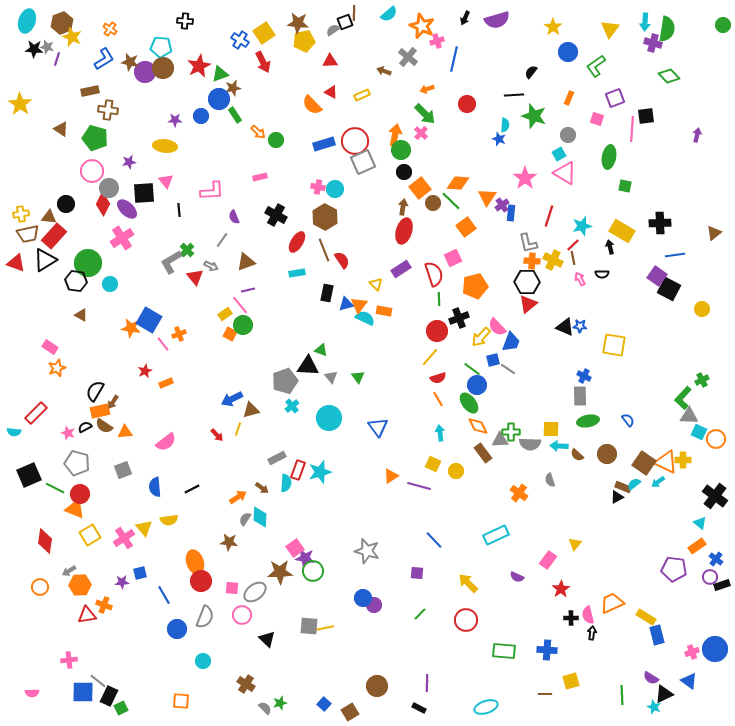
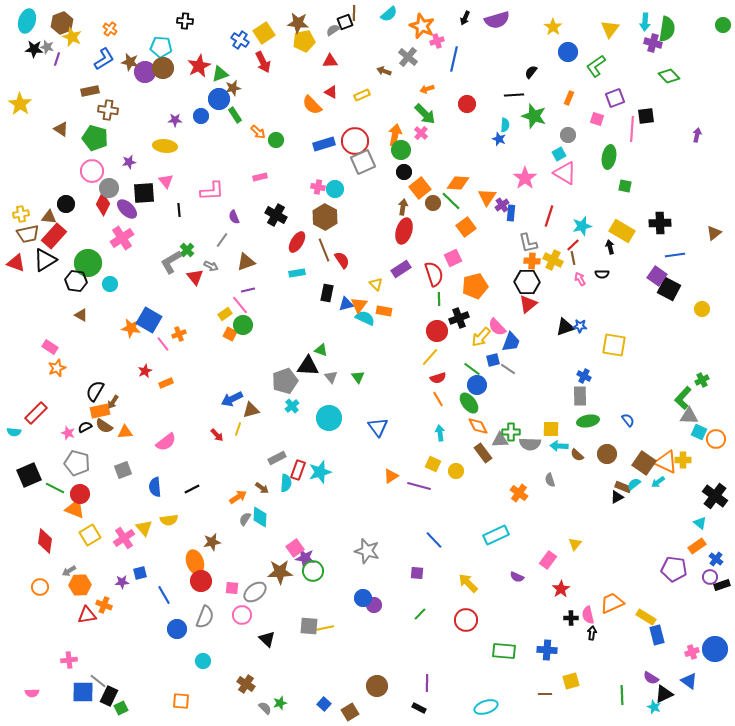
black triangle at (565, 327): rotated 42 degrees counterclockwise
brown star at (229, 542): moved 17 px left; rotated 18 degrees counterclockwise
